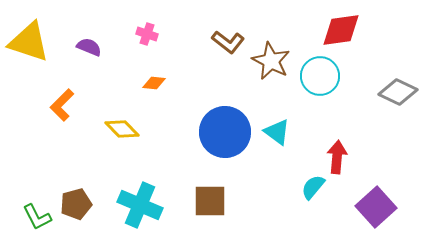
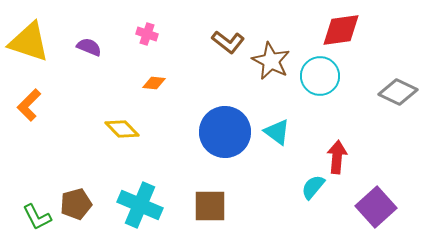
orange L-shape: moved 33 px left
brown square: moved 5 px down
